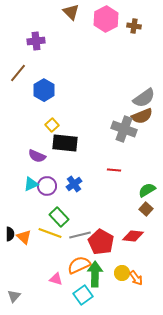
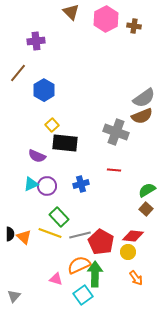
gray cross: moved 8 px left, 3 px down
blue cross: moved 7 px right; rotated 21 degrees clockwise
yellow circle: moved 6 px right, 21 px up
